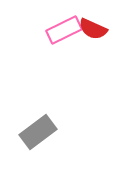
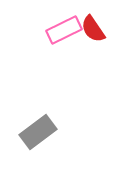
red semicircle: rotated 32 degrees clockwise
